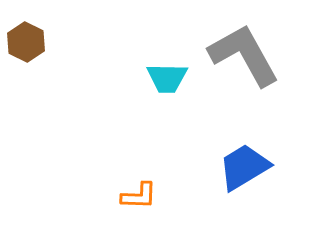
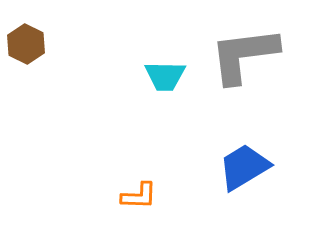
brown hexagon: moved 2 px down
gray L-shape: rotated 68 degrees counterclockwise
cyan trapezoid: moved 2 px left, 2 px up
